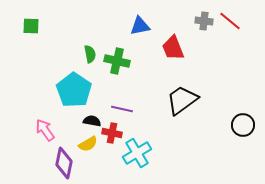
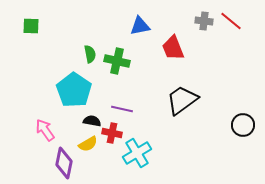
red line: moved 1 px right
